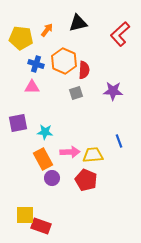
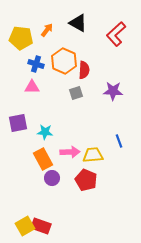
black triangle: rotated 42 degrees clockwise
red L-shape: moved 4 px left
yellow square: moved 11 px down; rotated 30 degrees counterclockwise
